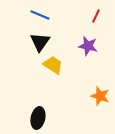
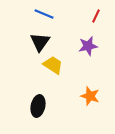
blue line: moved 4 px right, 1 px up
purple star: rotated 24 degrees counterclockwise
orange star: moved 10 px left
black ellipse: moved 12 px up
